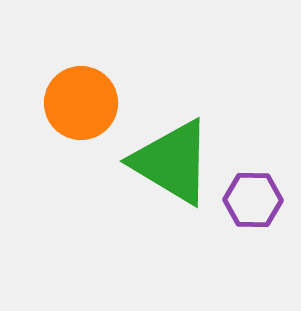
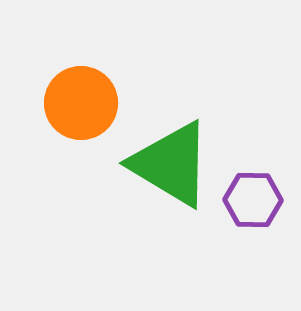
green triangle: moved 1 px left, 2 px down
